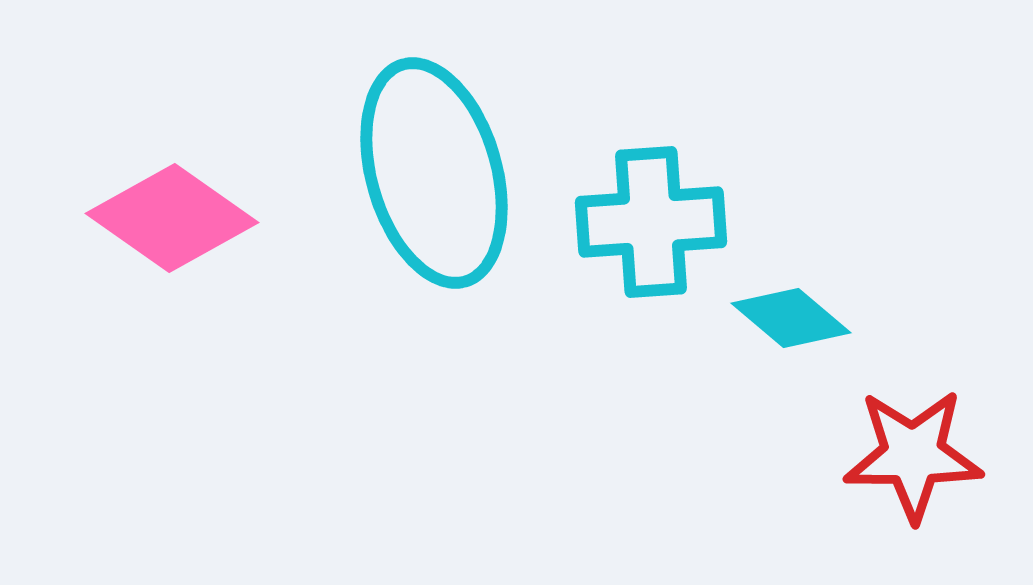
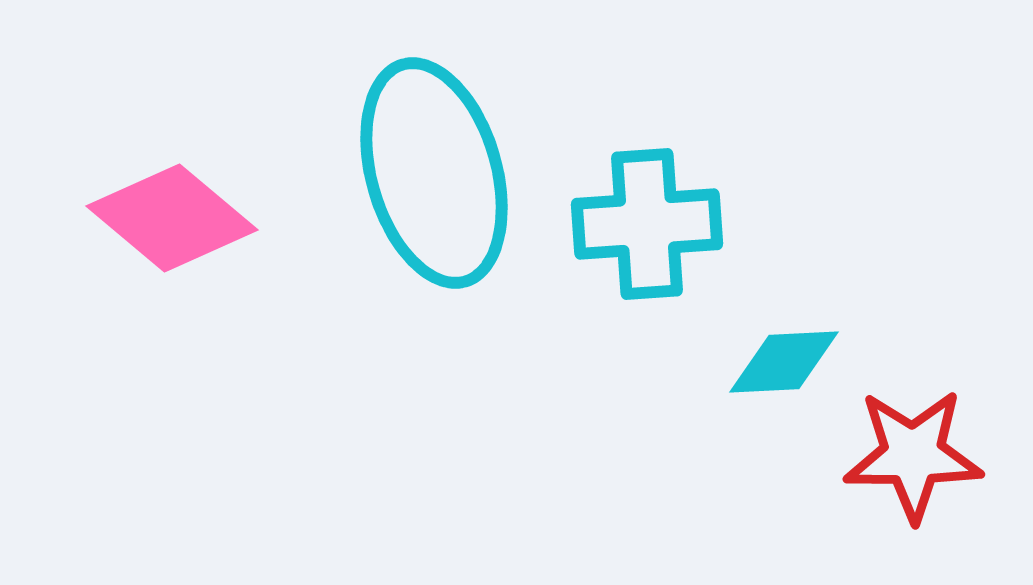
pink diamond: rotated 5 degrees clockwise
cyan cross: moved 4 px left, 2 px down
cyan diamond: moved 7 px left, 44 px down; rotated 43 degrees counterclockwise
